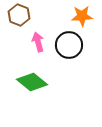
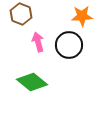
brown hexagon: moved 2 px right, 1 px up
